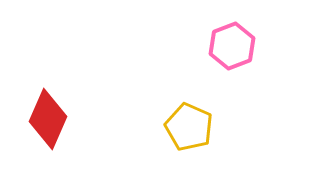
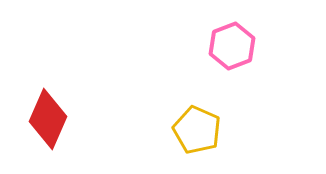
yellow pentagon: moved 8 px right, 3 px down
